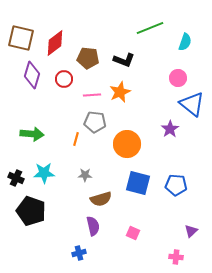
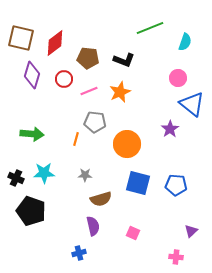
pink line: moved 3 px left, 4 px up; rotated 18 degrees counterclockwise
